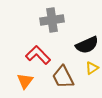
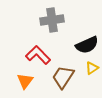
brown trapezoid: rotated 60 degrees clockwise
